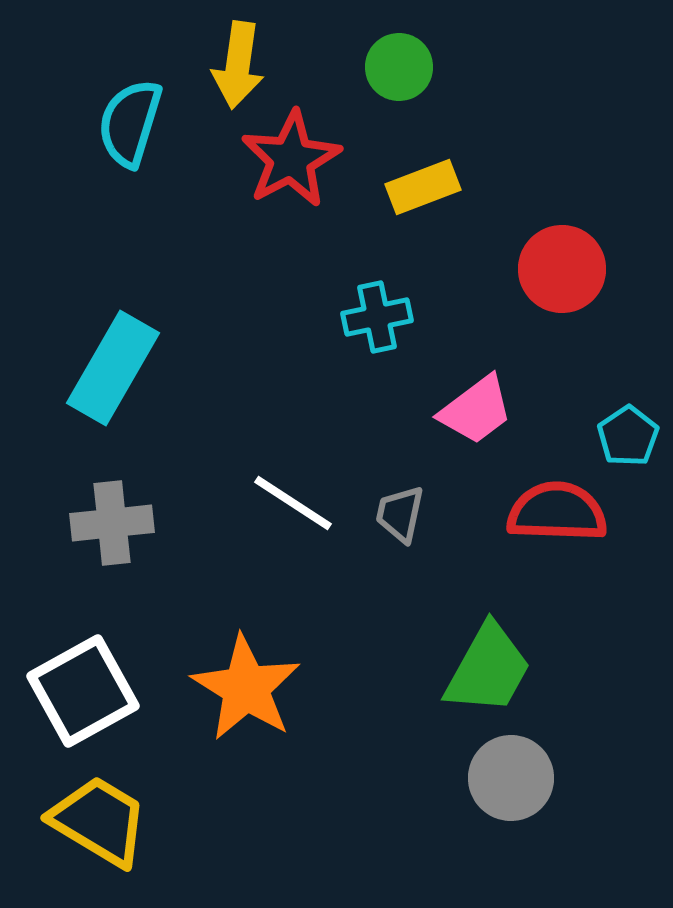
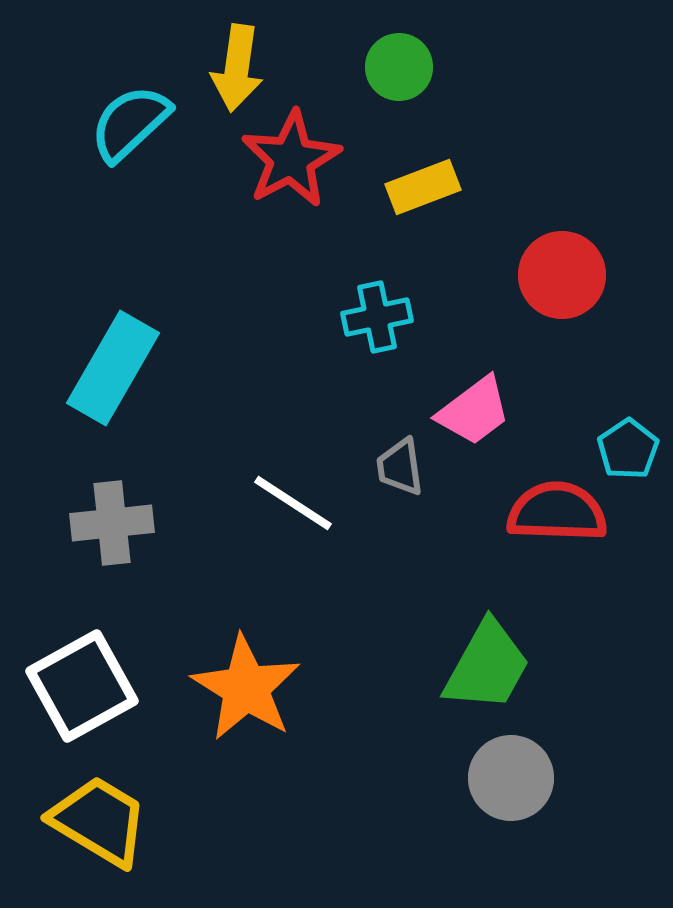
yellow arrow: moved 1 px left, 3 px down
cyan semicircle: rotated 30 degrees clockwise
red circle: moved 6 px down
pink trapezoid: moved 2 px left, 1 px down
cyan pentagon: moved 13 px down
gray trapezoid: moved 47 px up; rotated 20 degrees counterclockwise
green trapezoid: moved 1 px left, 3 px up
white square: moved 1 px left, 5 px up
